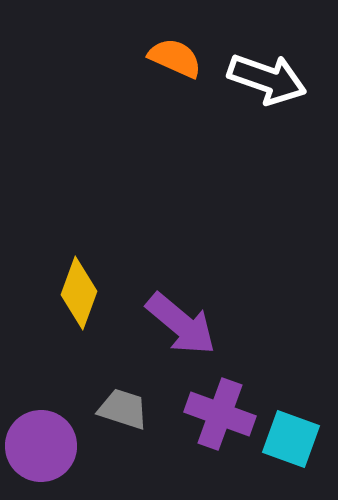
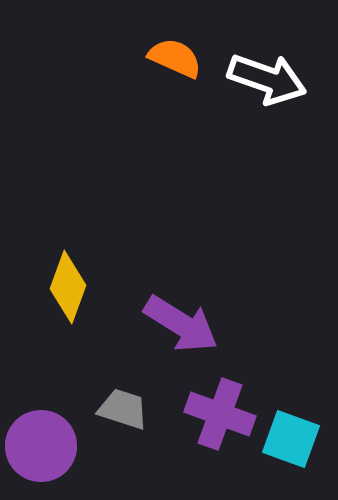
yellow diamond: moved 11 px left, 6 px up
purple arrow: rotated 8 degrees counterclockwise
